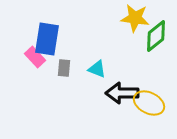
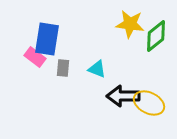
yellow star: moved 5 px left, 6 px down
pink rectangle: rotated 10 degrees counterclockwise
gray rectangle: moved 1 px left
black arrow: moved 1 px right, 3 px down
